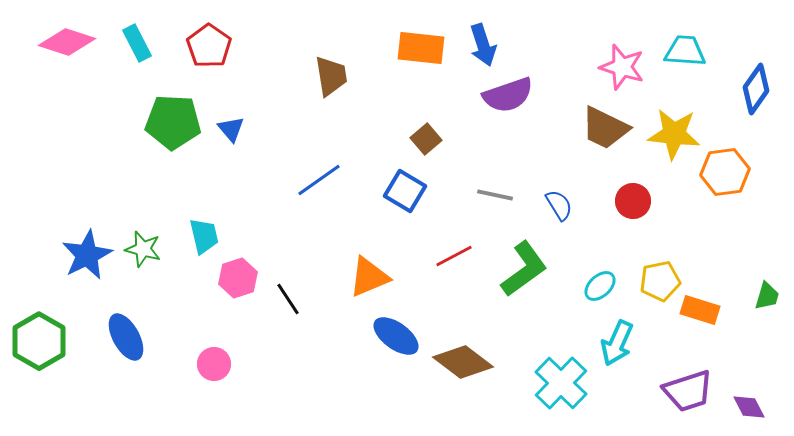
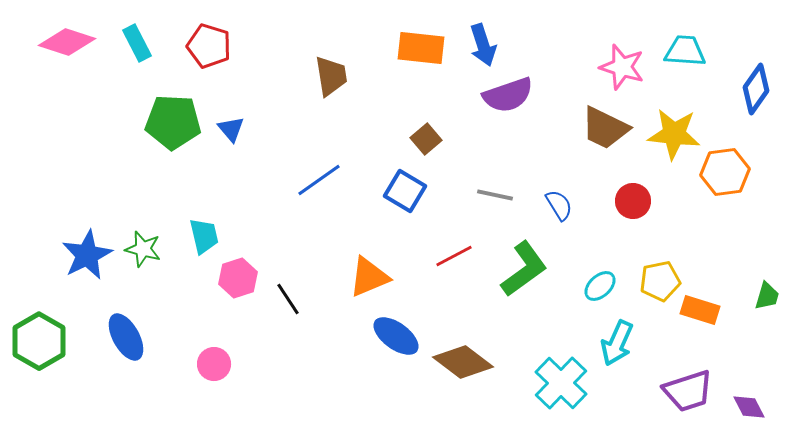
red pentagon at (209, 46): rotated 18 degrees counterclockwise
